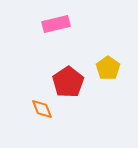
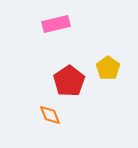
red pentagon: moved 1 px right, 1 px up
orange diamond: moved 8 px right, 6 px down
